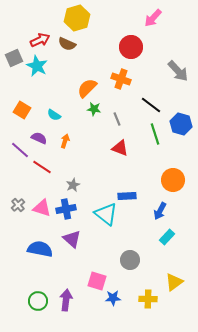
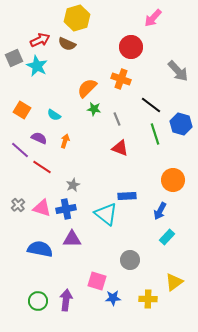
purple triangle: rotated 42 degrees counterclockwise
